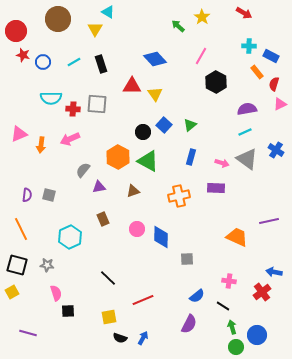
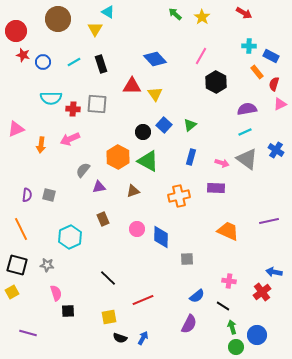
green arrow at (178, 26): moved 3 px left, 12 px up
pink triangle at (19, 134): moved 3 px left, 5 px up
orange trapezoid at (237, 237): moved 9 px left, 6 px up
